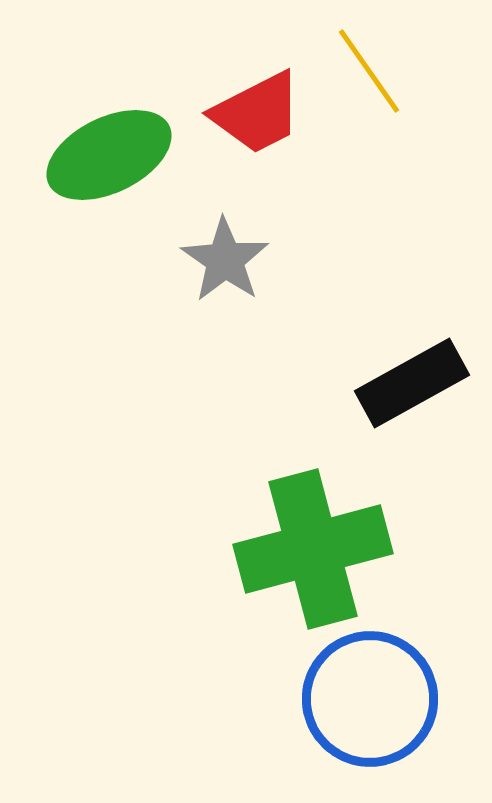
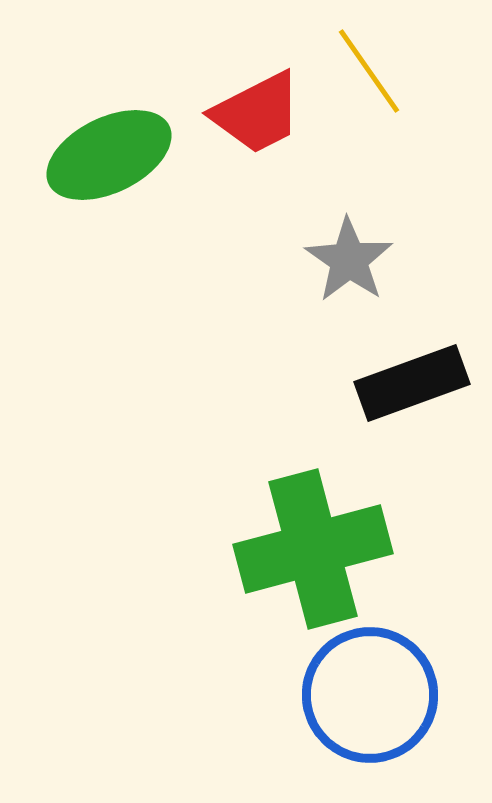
gray star: moved 124 px right
black rectangle: rotated 9 degrees clockwise
blue circle: moved 4 px up
